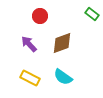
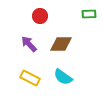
green rectangle: moved 3 px left; rotated 40 degrees counterclockwise
brown diamond: moved 1 px left, 1 px down; rotated 20 degrees clockwise
